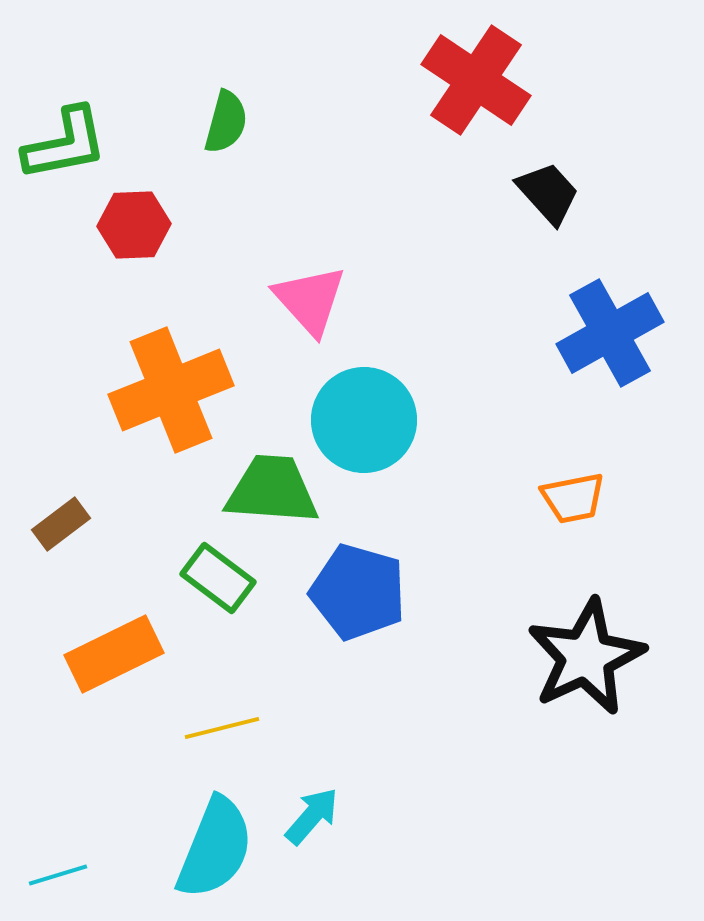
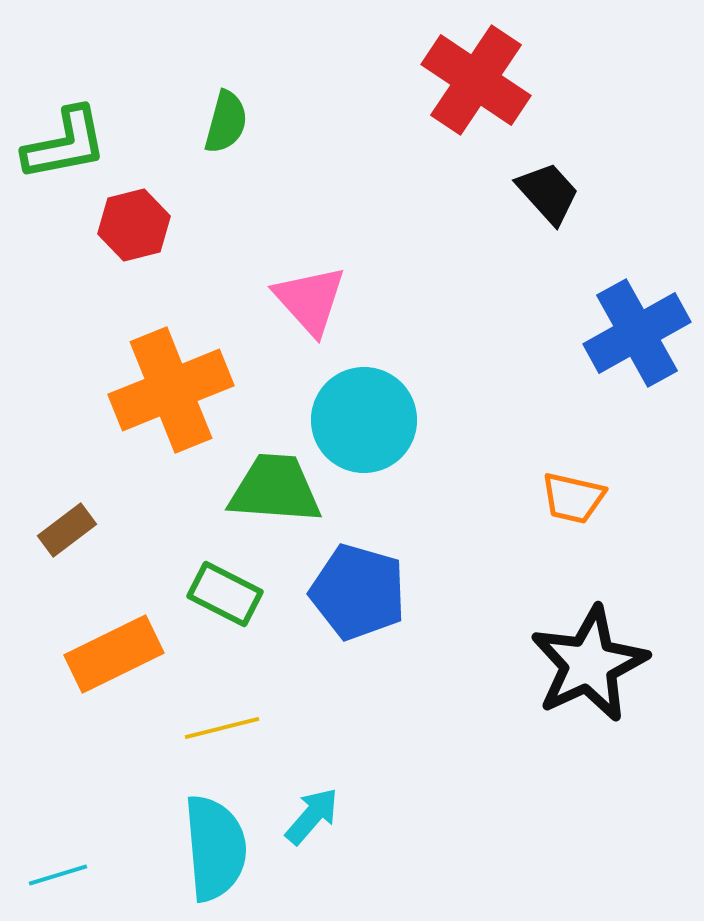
red hexagon: rotated 12 degrees counterclockwise
blue cross: moved 27 px right
green trapezoid: moved 3 px right, 1 px up
orange trapezoid: rotated 24 degrees clockwise
brown rectangle: moved 6 px right, 6 px down
green rectangle: moved 7 px right, 16 px down; rotated 10 degrees counterclockwise
black star: moved 3 px right, 7 px down
cyan semicircle: rotated 27 degrees counterclockwise
